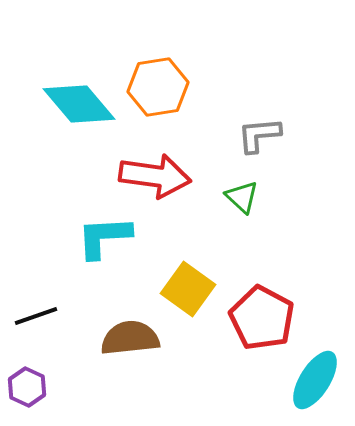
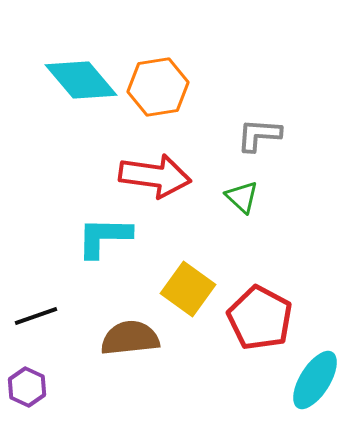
cyan diamond: moved 2 px right, 24 px up
gray L-shape: rotated 9 degrees clockwise
cyan L-shape: rotated 4 degrees clockwise
red pentagon: moved 2 px left
